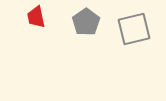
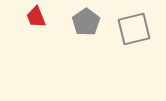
red trapezoid: rotated 10 degrees counterclockwise
